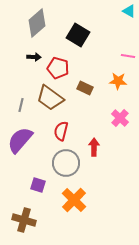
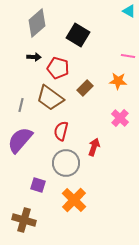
brown rectangle: rotated 70 degrees counterclockwise
red arrow: rotated 18 degrees clockwise
